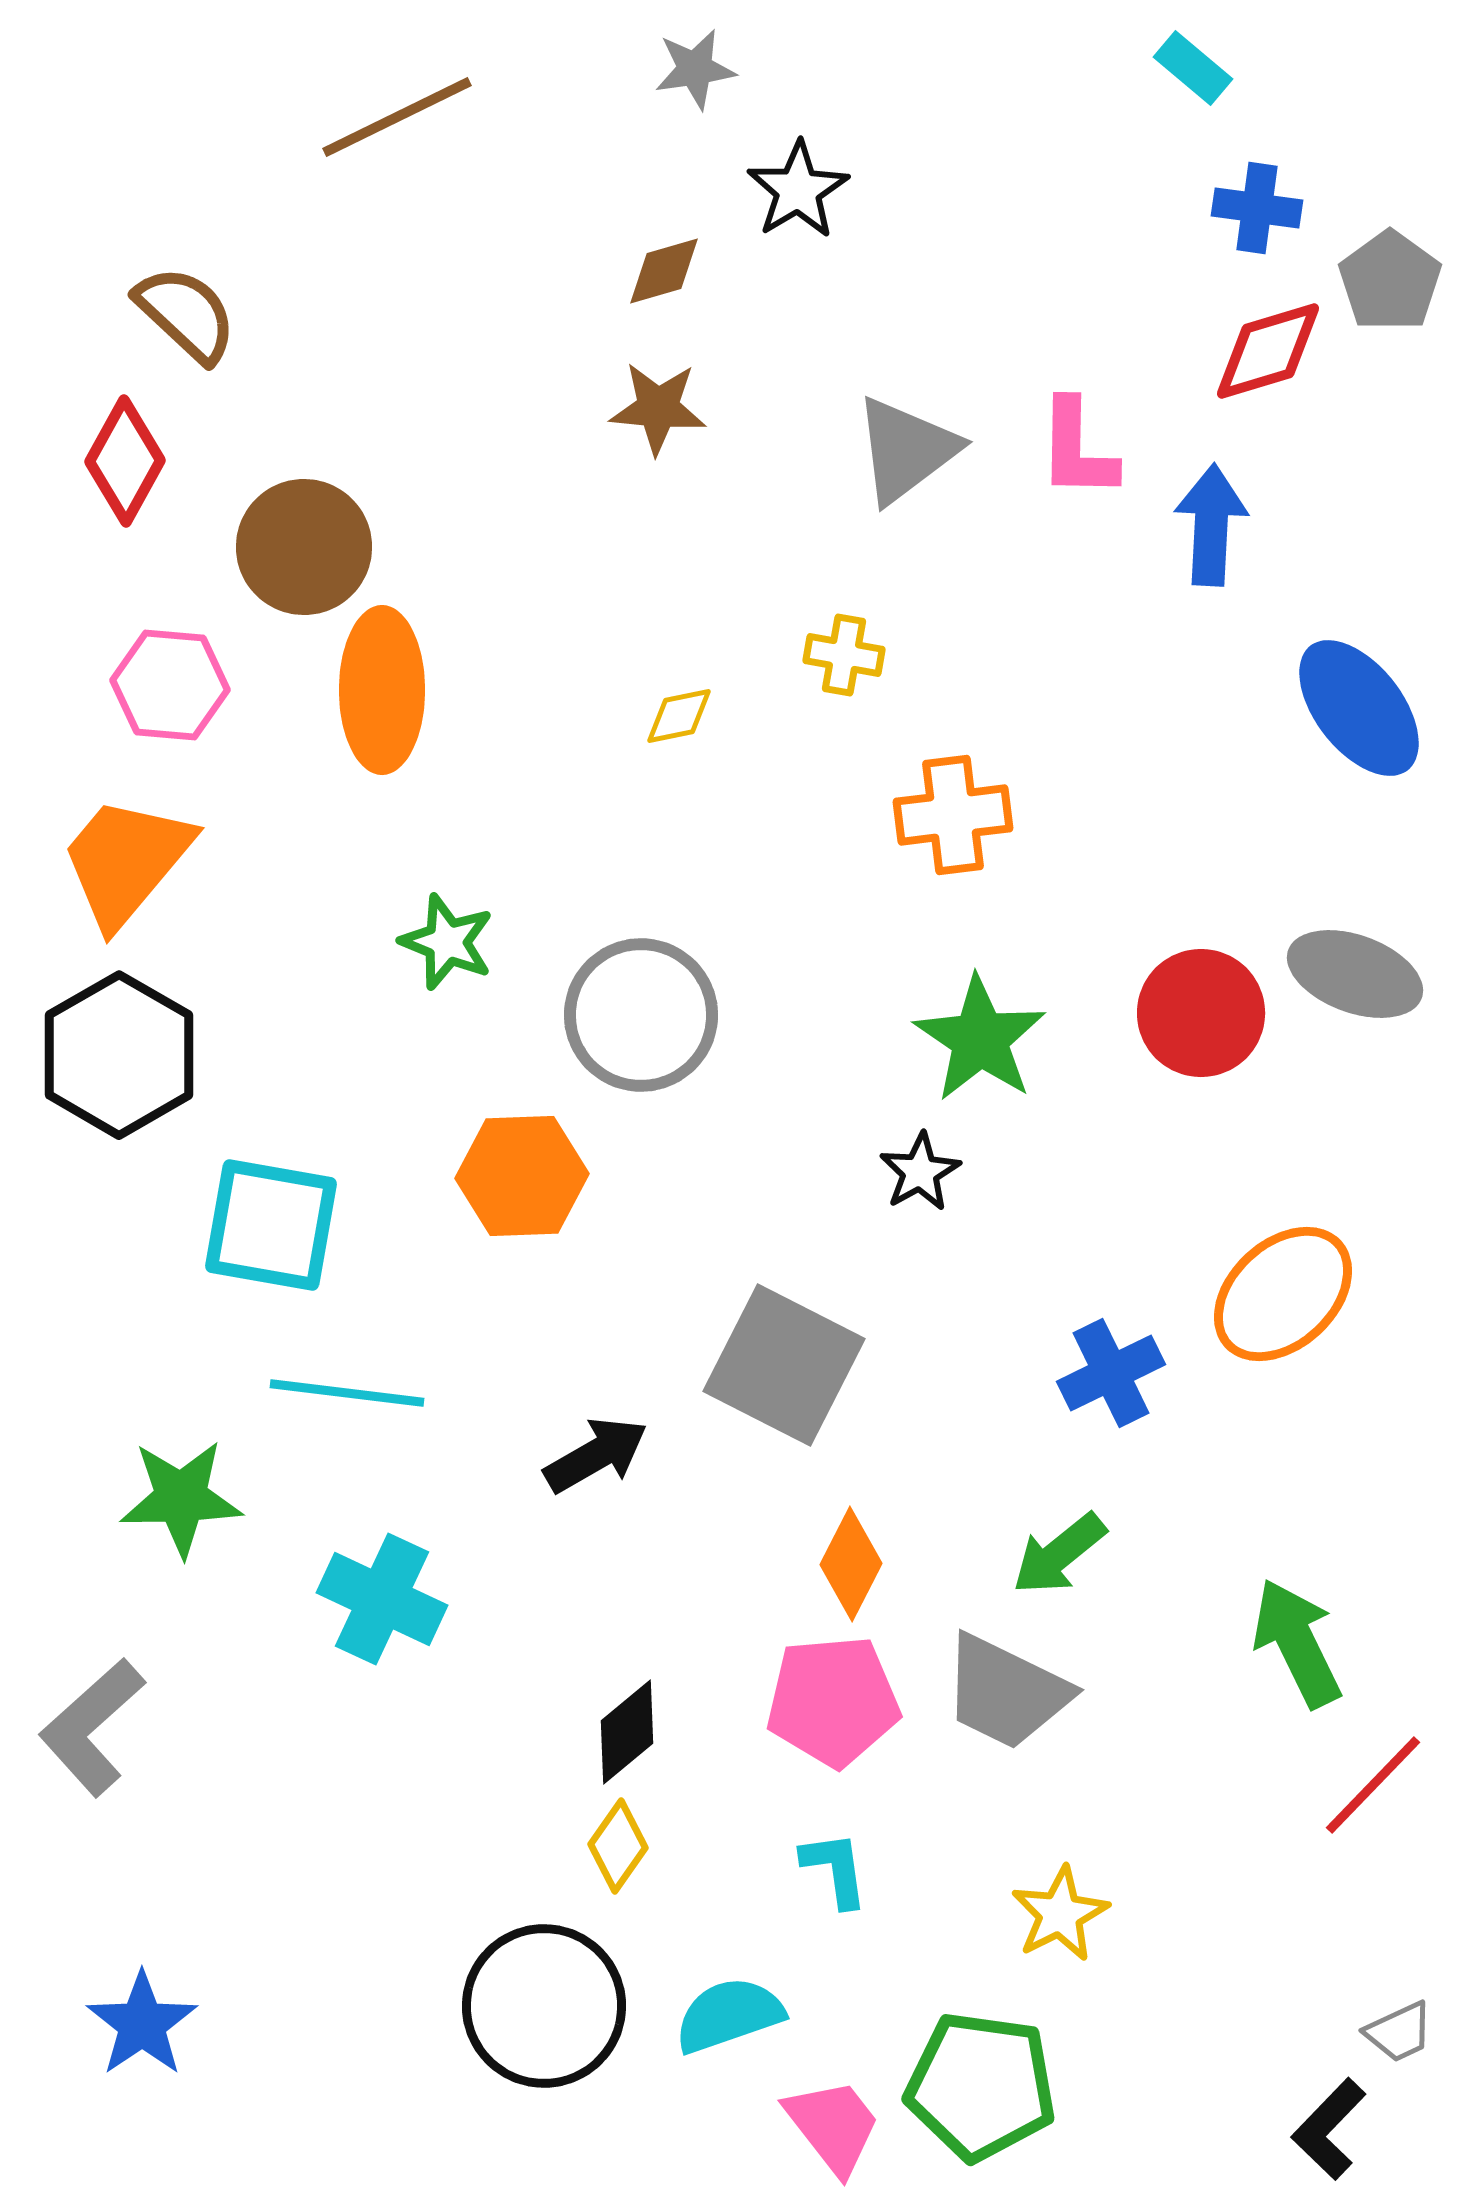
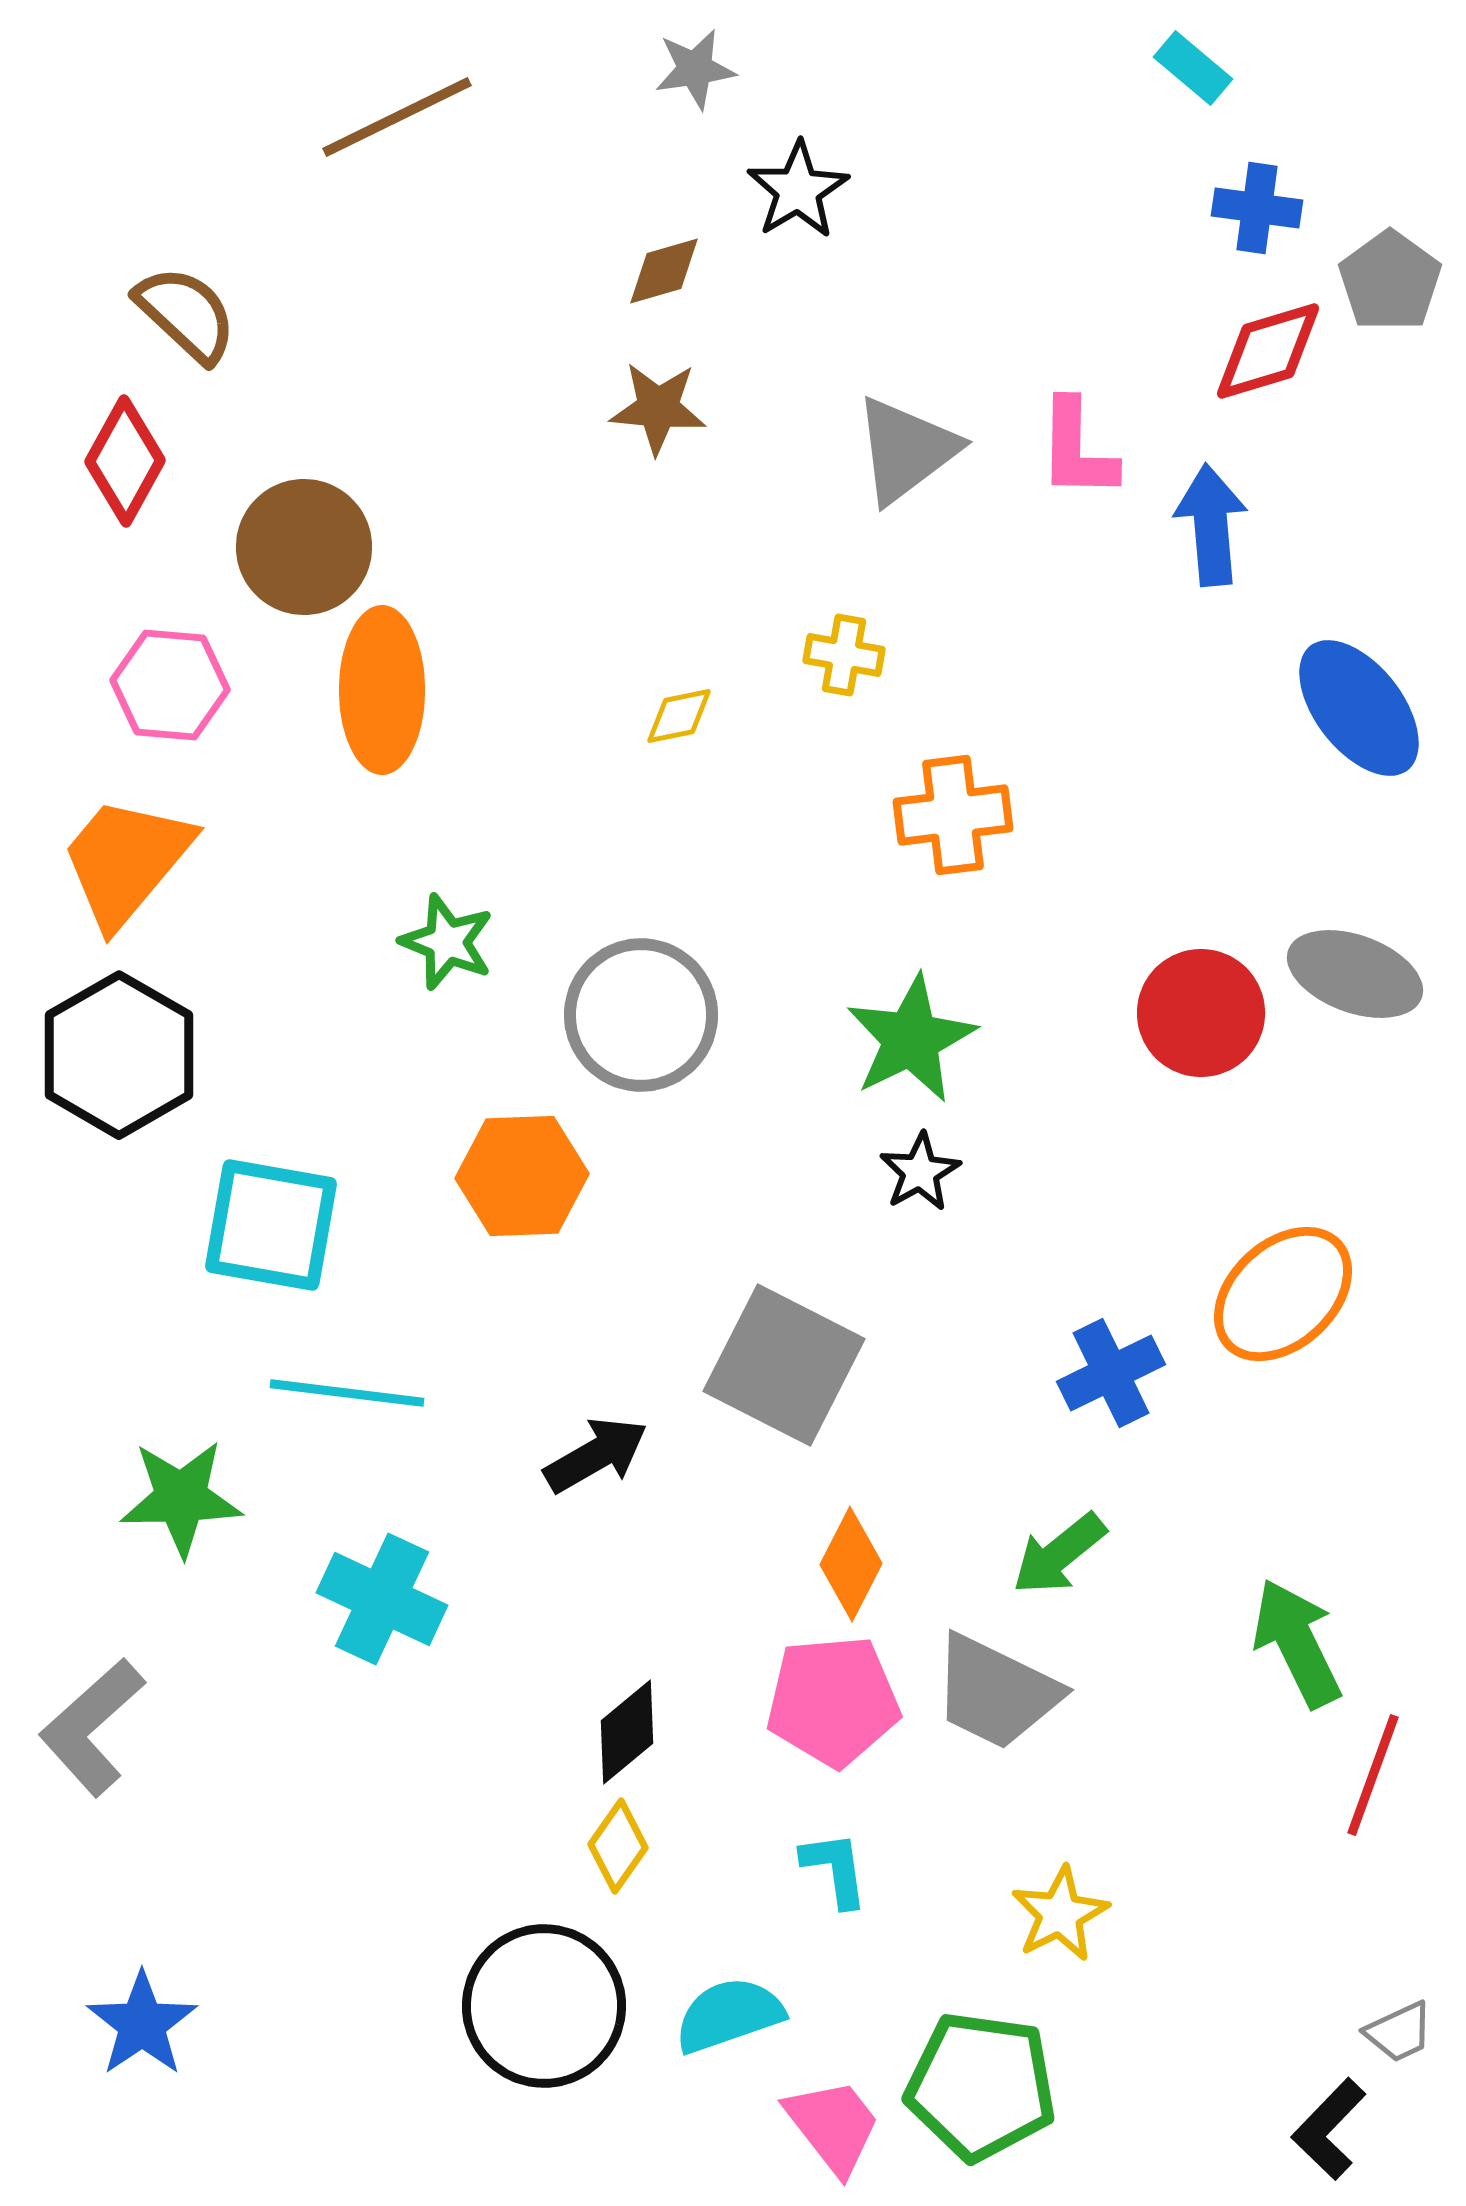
blue arrow at (1211, 525): rotated 8 degrees counterclockwise
green star at (980, 1039): moved 69 px left; rotated 12 degrees clockwise
gray trapezoid at (1006, 1692): moved 10 px left
red line at (1373, 1785): moved 10 px up; rotated 24 degrees counterclockwise
